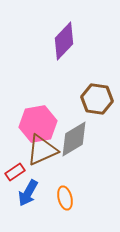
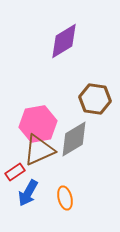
purple diamond: rotated 15 degrees clockwise
brown hexagon: moved 2 px left
brown triangle: moved 3 px left
